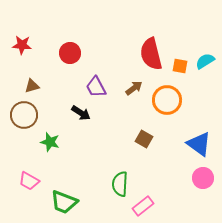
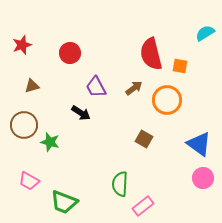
red star: rotated 24 degrees counterclockwise
cyan semicircle: moved 28 px up
brown circle: moved 10 px down
